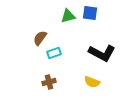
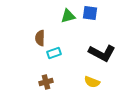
brown semicircle: rotated 35 degrees counterclockwise
brown cross: moved 3 px left
